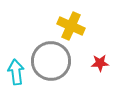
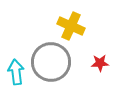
gray circle: moved 1 px down
